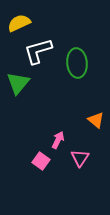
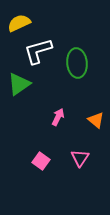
green triangle: moved 1 px right, 1 px down; rotated 15 degrees clockwise
pink arrow: moved 23 px up
